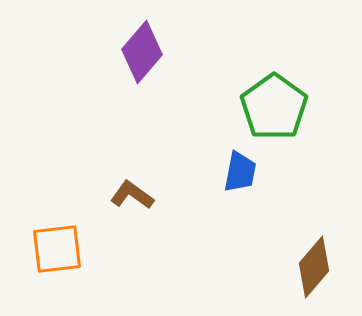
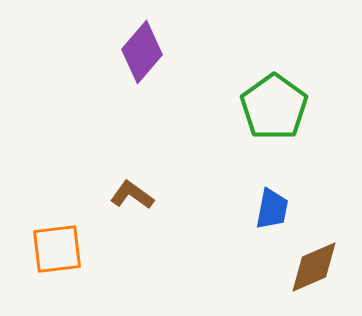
blue trapezoid: moved 32 px right, 37 px down
brown diamond: rotated 26 degrees clockwise
